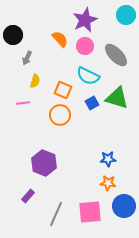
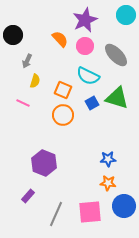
gray arrow: moved 3 px down
pink line: rotated 32 degrees clockwise
orange circle: moved 3 px right
